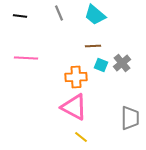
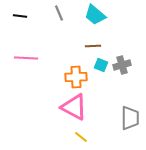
gray cross: moved 2 px down; rotated 24 degrees clockwise
